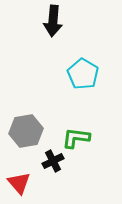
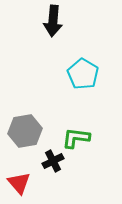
gray hexagon: moved 1 px left
